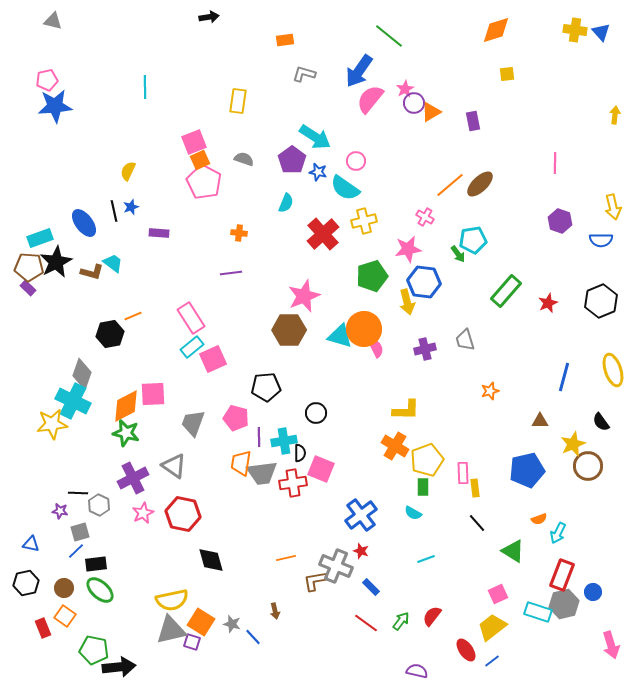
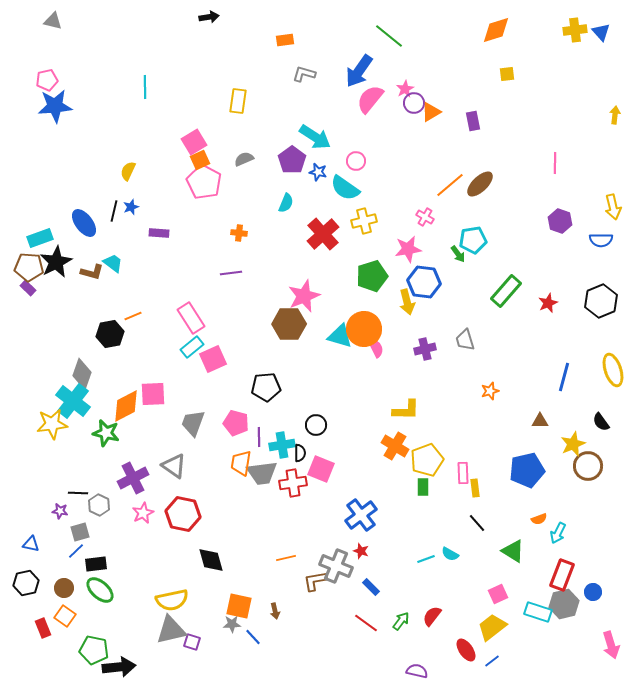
yellow cross at (575, 30): rotated 15 degrees counterclockwise
pink square at (194, 142): rotated 10 degrees counterclockwise
gray semicircle at (244, 159): rotated 42 degrees counterclockwise
black line at (114, 211): rotated 25 degrees clockwise
brown hexagon at (289, 330): moved 6 px up
cyan cross at (73, 401): rotated 12 degrees clockwise
black circle at (316, 413): moved 12 px down
pink pentagon at (236, 418): moved 5 px down
green star at (126, 433): moved 20 px left
cyan cross at (284, 441): moved 2 px left, 4 px down
cyan semicircle at (413, 513): moved 37 px right, 41 px down
orange square at (201, 622): moved 38 px right, 16 px up; rotated 20 degrees counterclockwise
gray star at (232, 624): rotated 18 degrees counterclockwise
